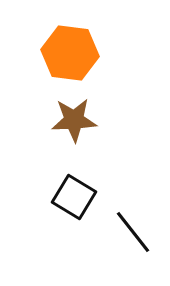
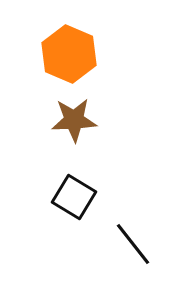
orange hexagon: moved 1 px left, 1 px down; rotated 16 degrees clockwise
black line: moved 12 px down
